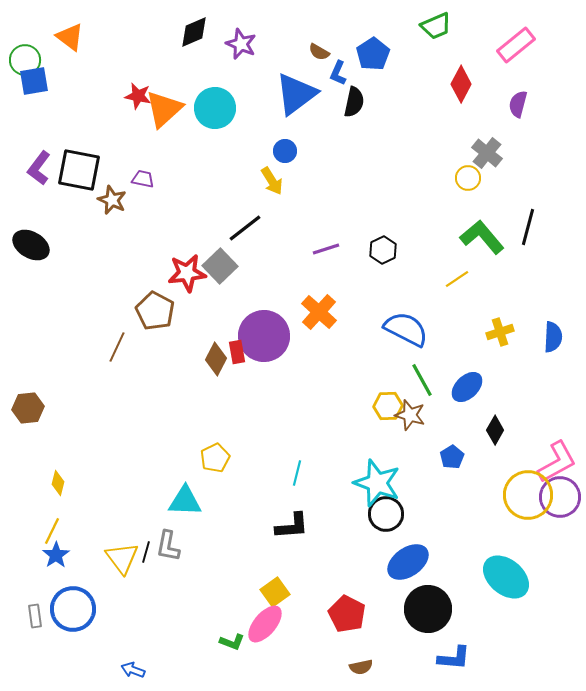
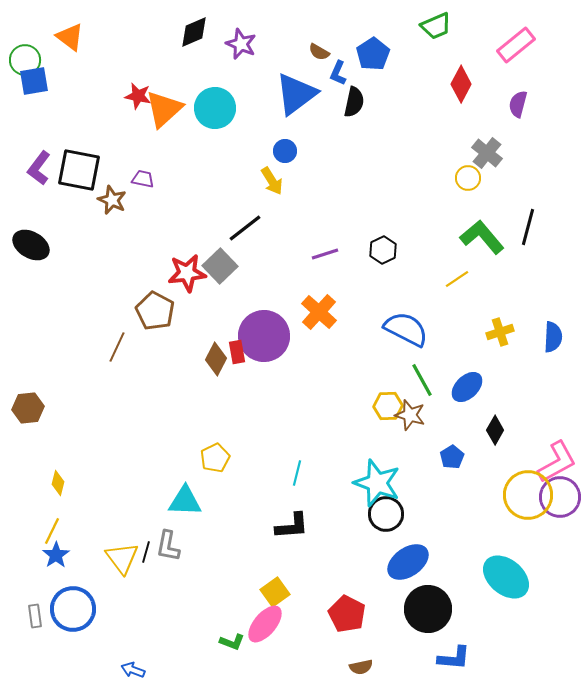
purple line at (326, 249): moved 1 px left, 5 px down
